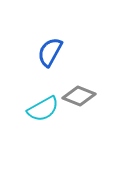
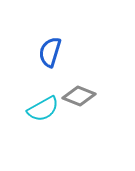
blue semicircle: rotated 12 degrees counterclockwise
